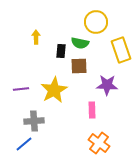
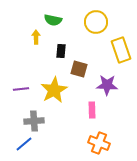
green semicircle: moved 27 px left, 23 px up
brown square: moved 3 px down; rotated 18 degrees clockwise
orange cross: rotated 15 degrees counterclockwise
